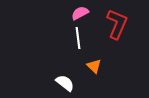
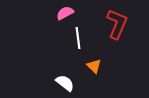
pink semicircle: moved 15 px left
